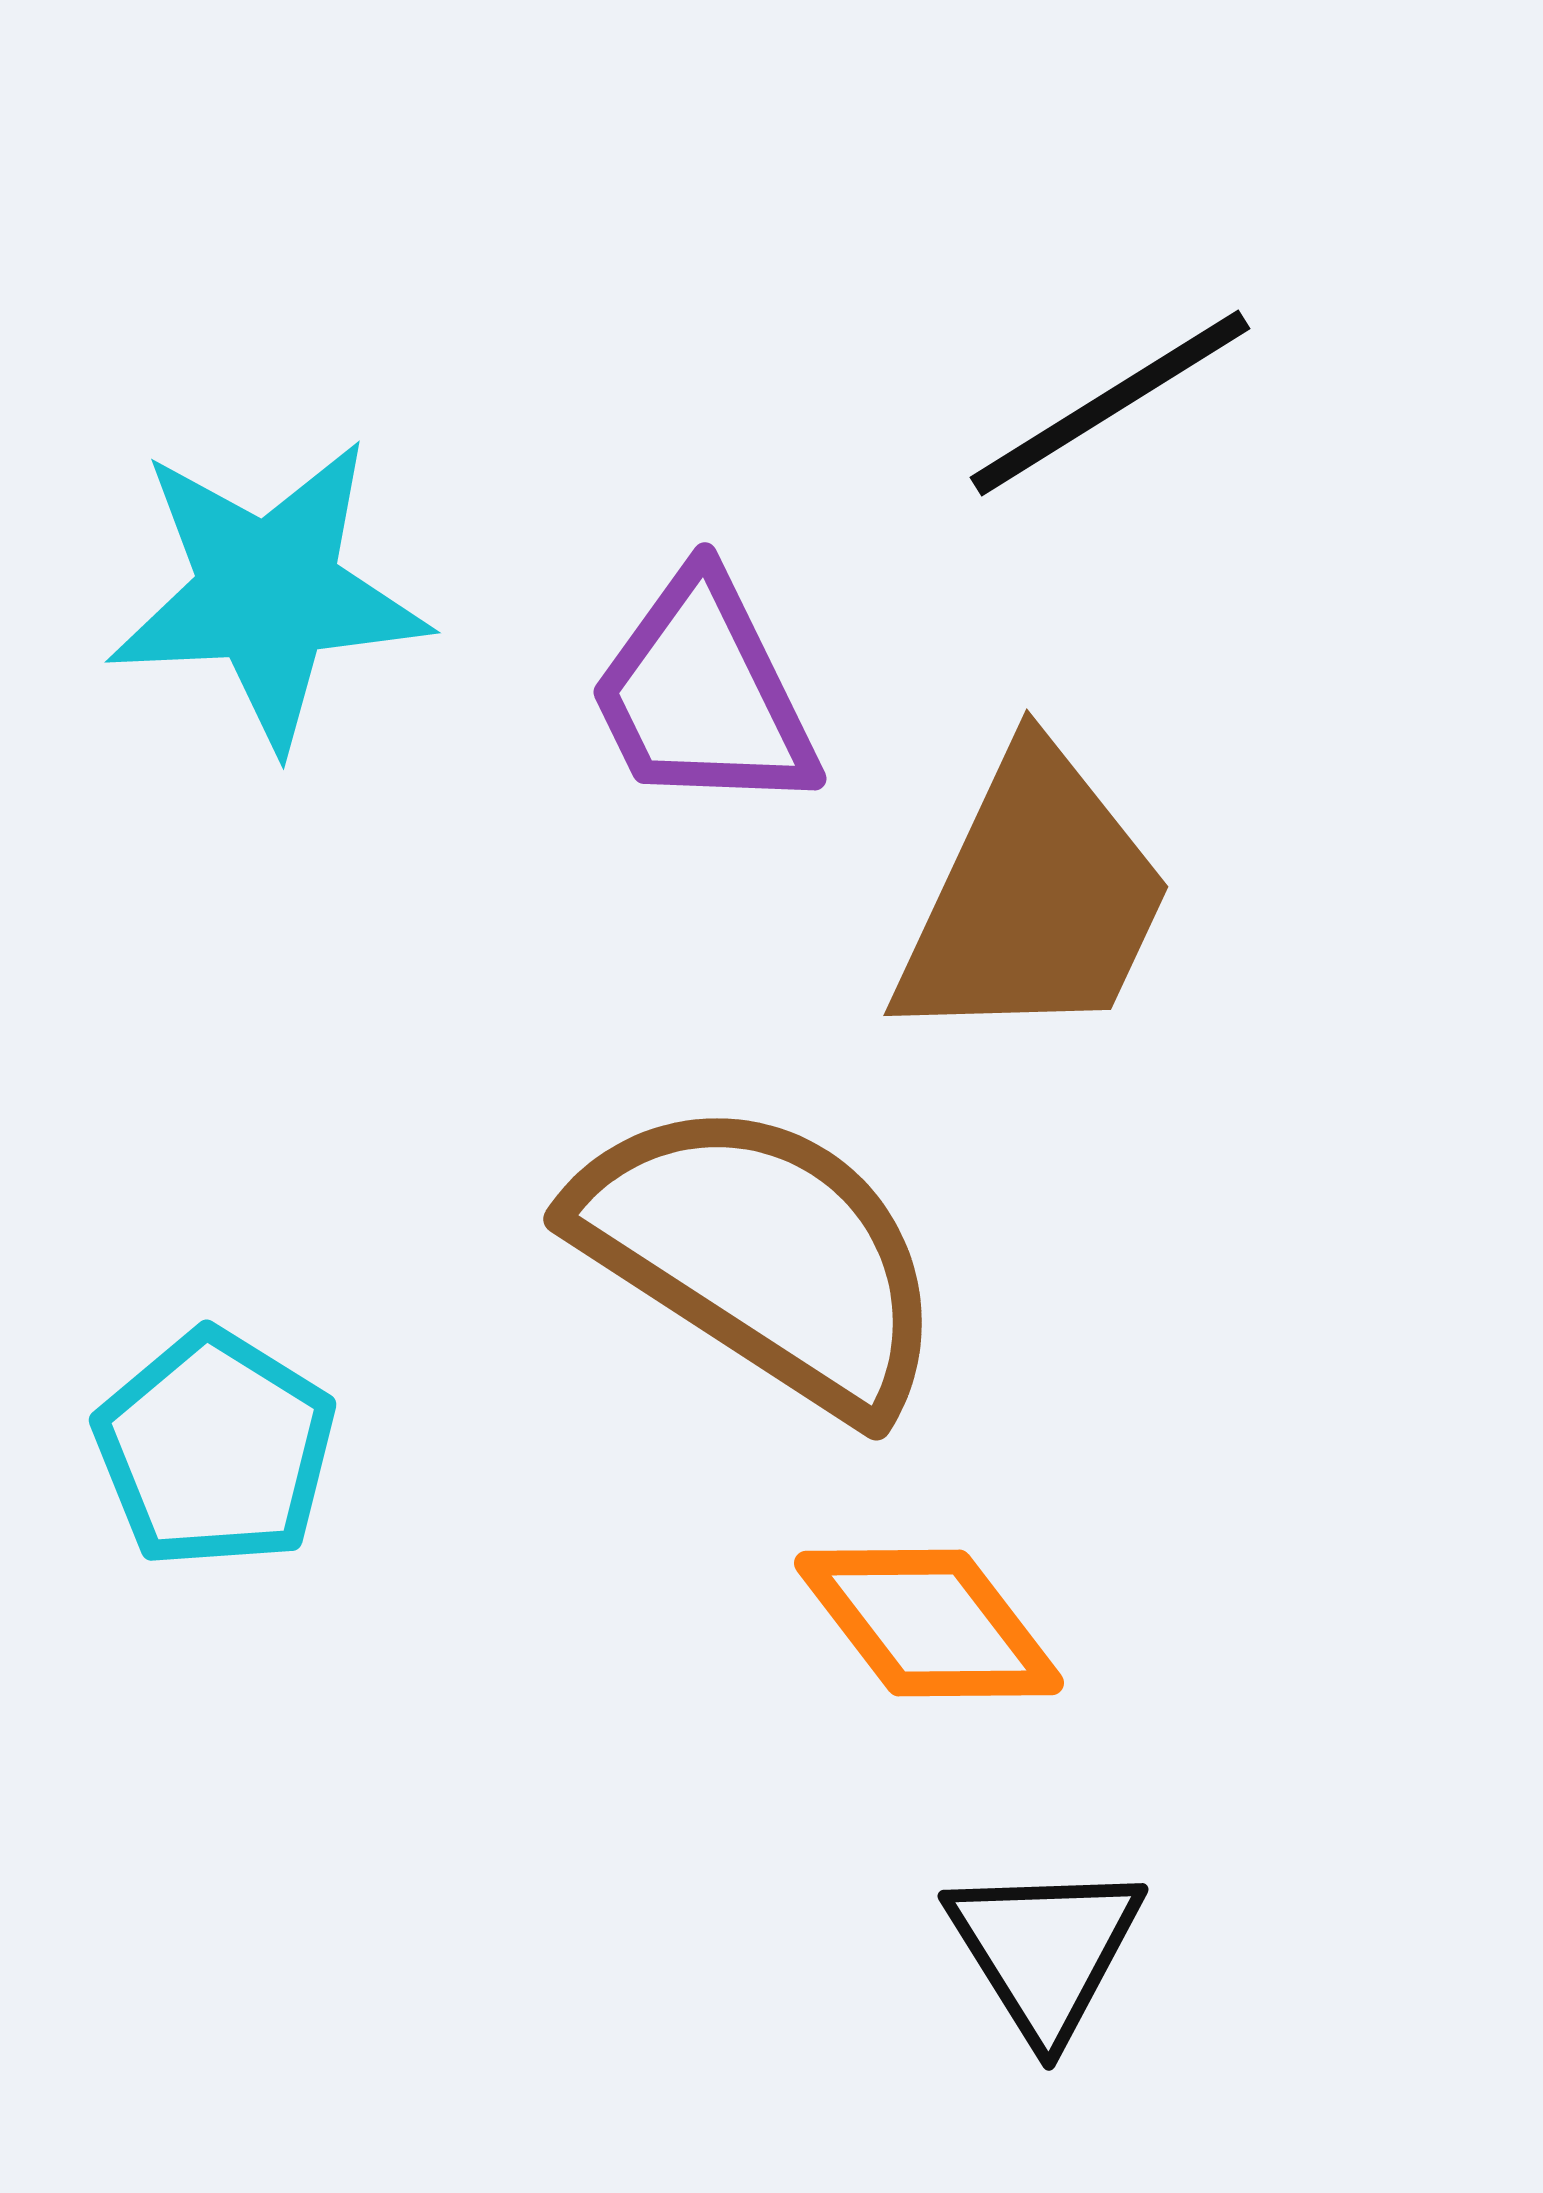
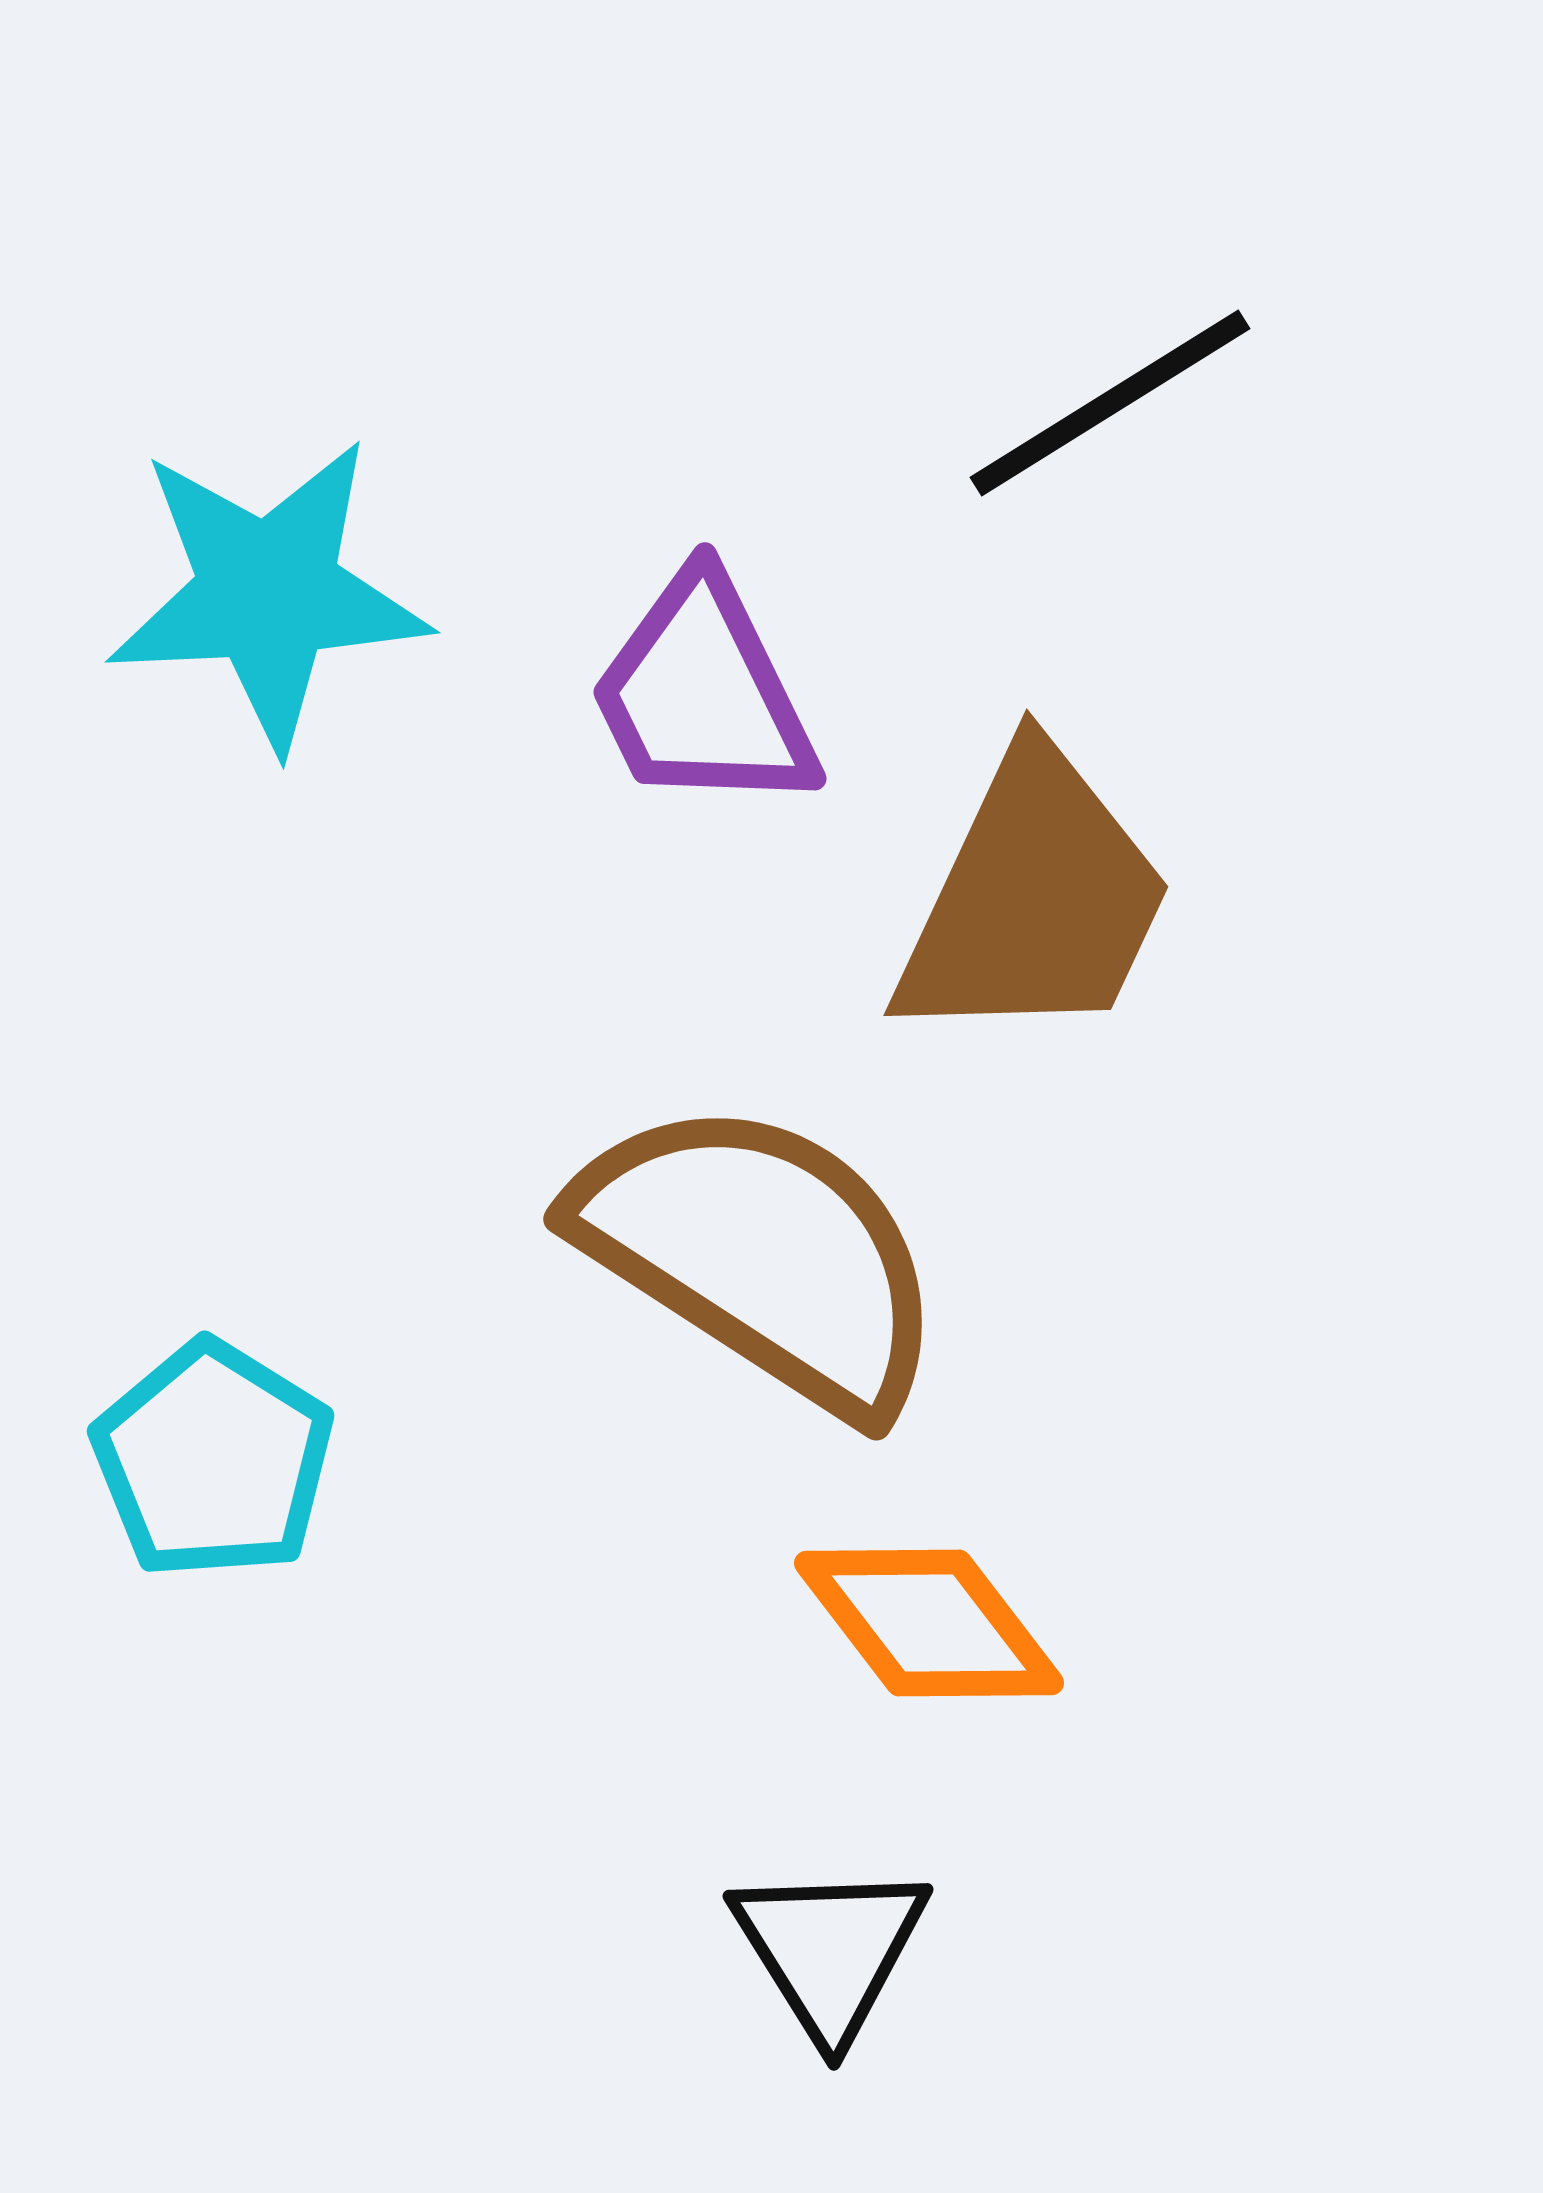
cyan pentagon: moved 2 px left, 11 px down
black triangle: moved 215 px left
